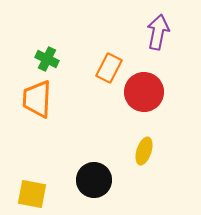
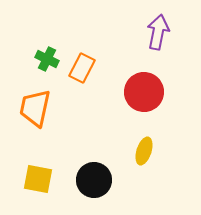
orange rectangle: moved 27 px left
orange trapezoid: moved 2 px left, 9 px down; rotated 9 degrees clockwise
yellow square: moved 6 px right, 15 px up
